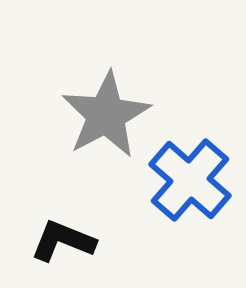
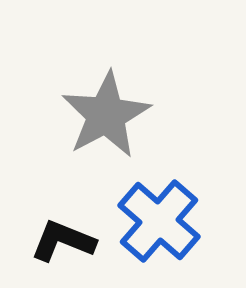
blue cross: moved 31 px left, 41 px down
